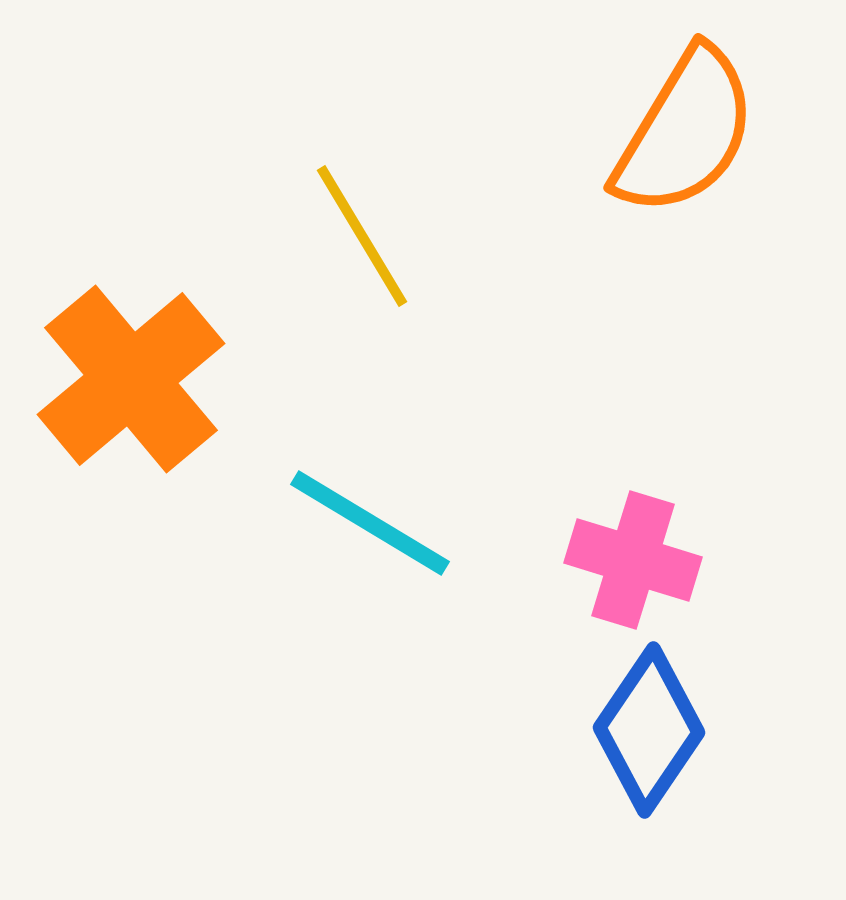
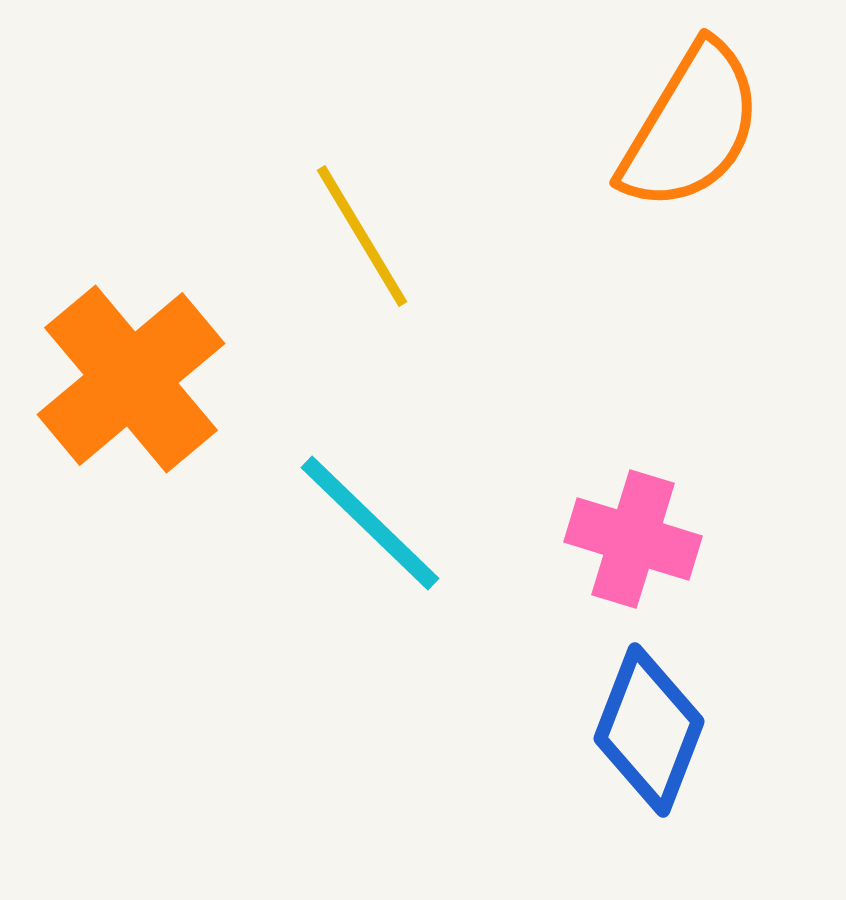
orange semicircle: moved 6 px right, 5 px up
cyan line: rotated 13 degrees clockwise
pink cross: moved 21 px up
blue diamond: rotated 13 degrees counterclockwise
